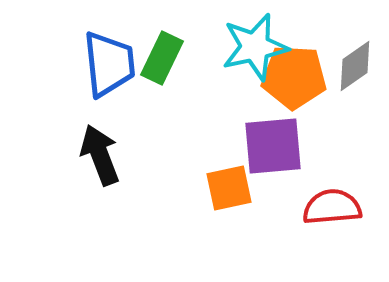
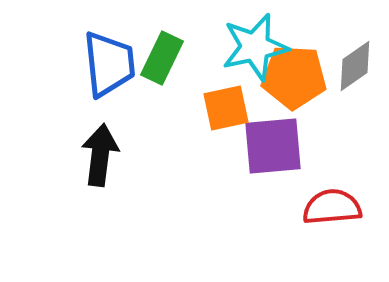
black arrow: rotated 28 degrees clockwise
orange square: moved 3 px left, 80 px up
